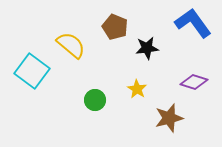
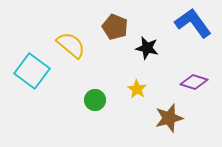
black star: rotated 20 degrees clockwise
